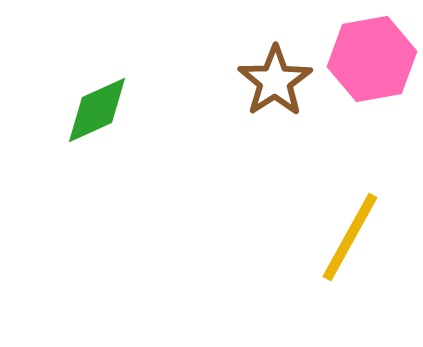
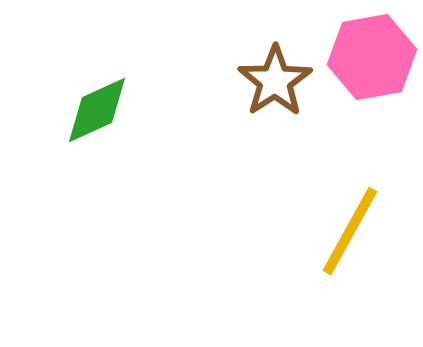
pink hexagon: moved 2 px up
yellow line: moved 6 px up
